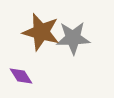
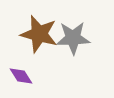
brown star: moved 2 px left, 2 px down
